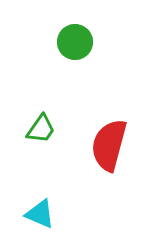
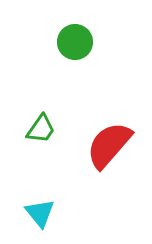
red semicircle: rotated 26 degrees clockwise
cyan triangle: moved 1 px up; rotated 28 degrees clockwise
